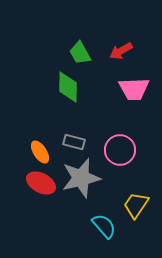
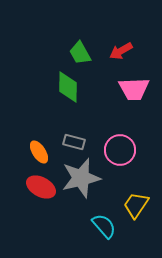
orange ellipse: moved 1 px left
red ellipse: moved 4 px down
